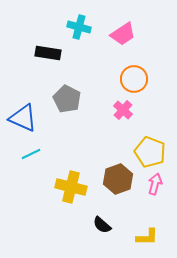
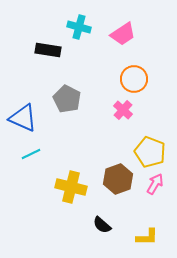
black rectangle: moved 3 px up
pink arrow: rotated 15 degrees clockwise
